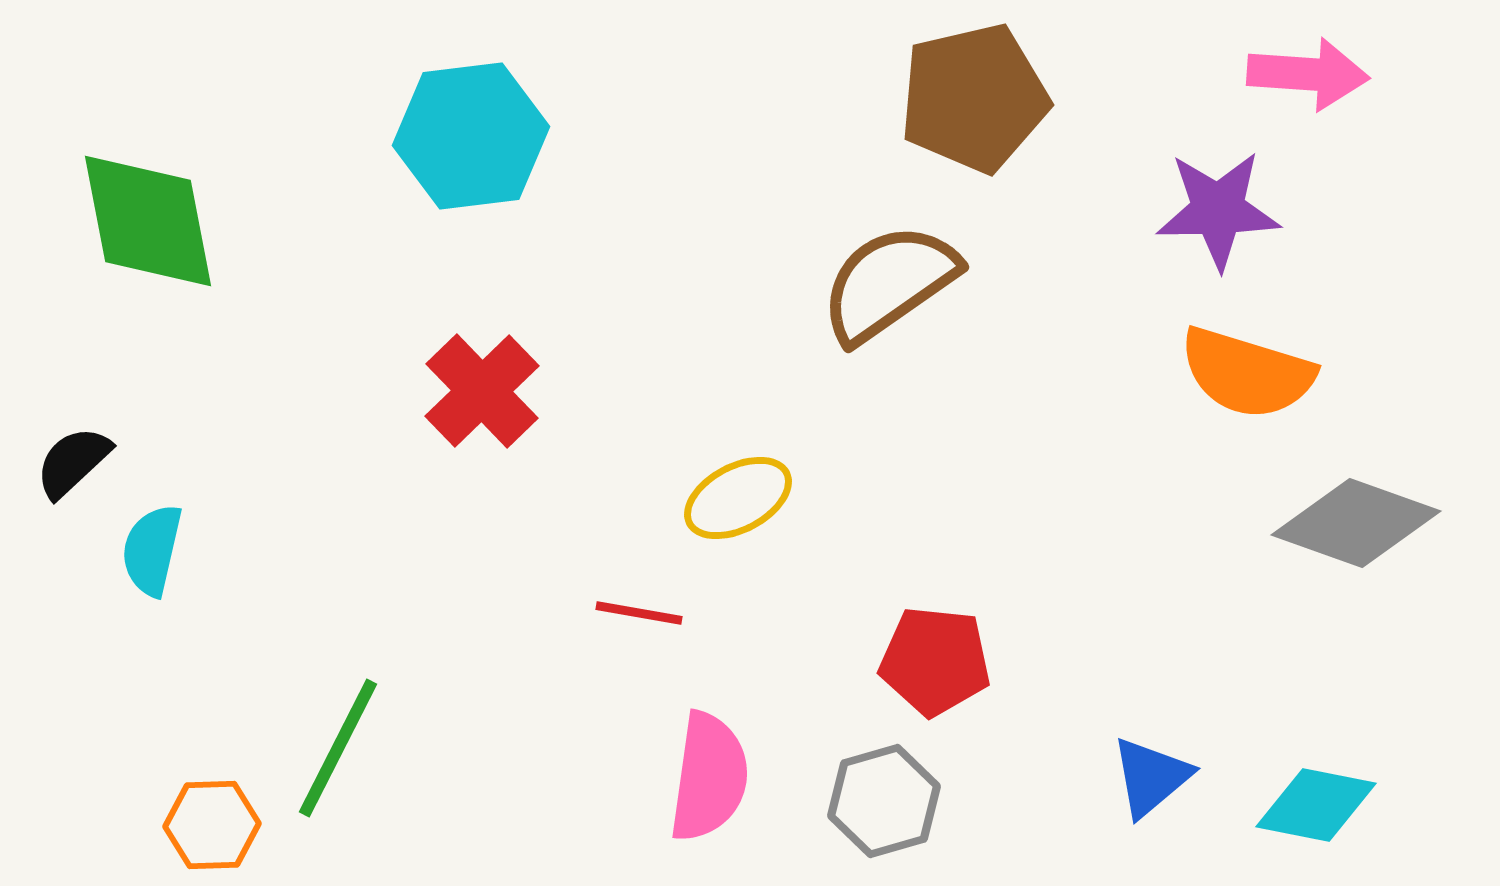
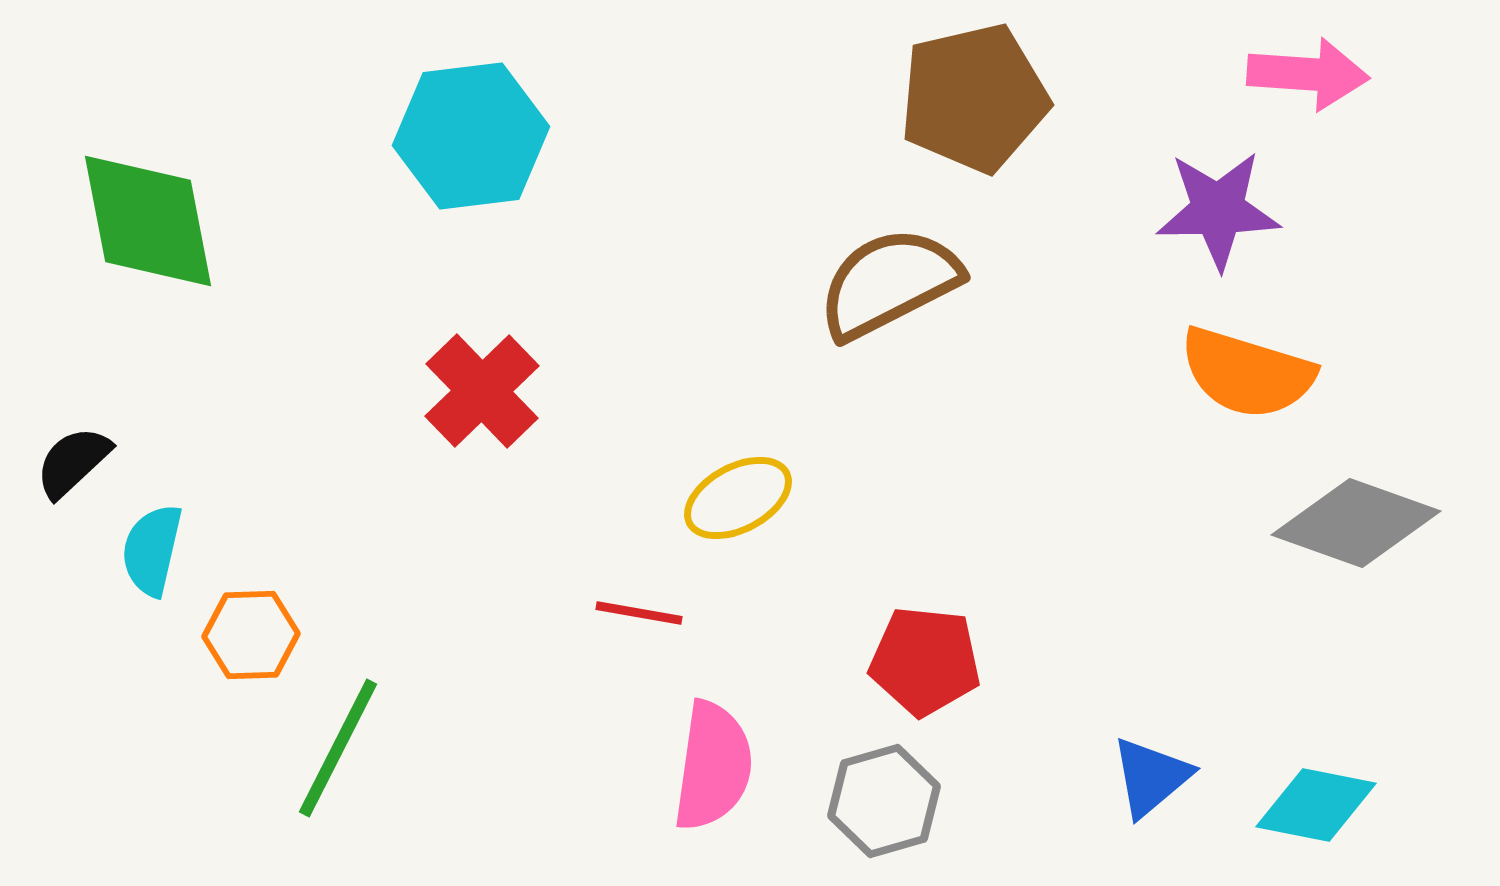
brown semicircle: rotated 8 degrees clockwise
red pentagon: moved 10 px left
pink semicircle: moved 4 px right, 11 px up
orange hexagon: moved 39 px right, 190 px up
